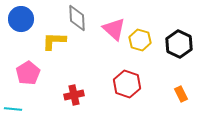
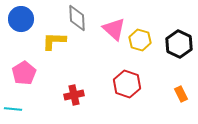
pink pentagon: moved 4 px left
